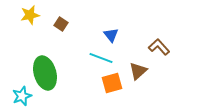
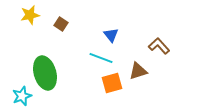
brown L-shape: moved 1 px up
brown triangle: rotated 24 degrees clockwise
